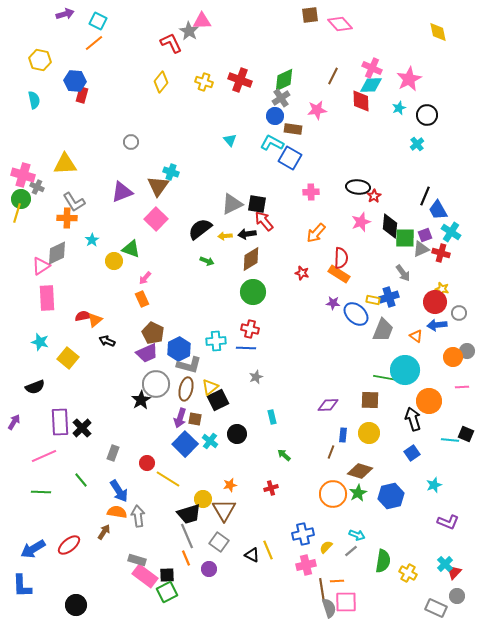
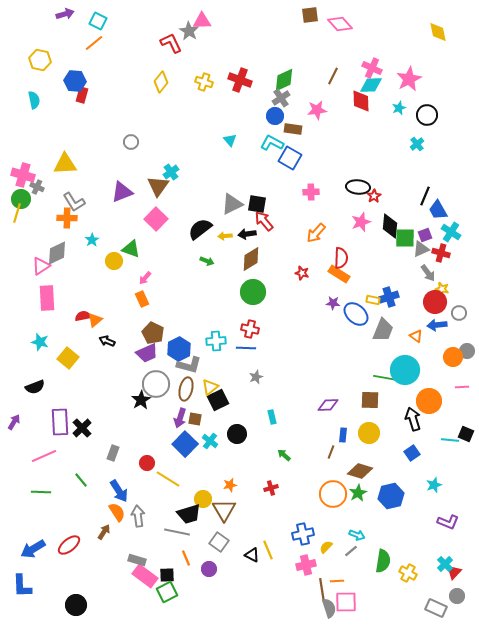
cyan cross at (171, 172): rotated 35 degrees clockwise
gray arrow at (403, 273): moved 25 px right
orange semicircle at (117, 512): rotated 48 degrees clockwise
gray line at (187, 536): moved 10 px left, 4 px up; rotated 55 degrees counterclockwise
